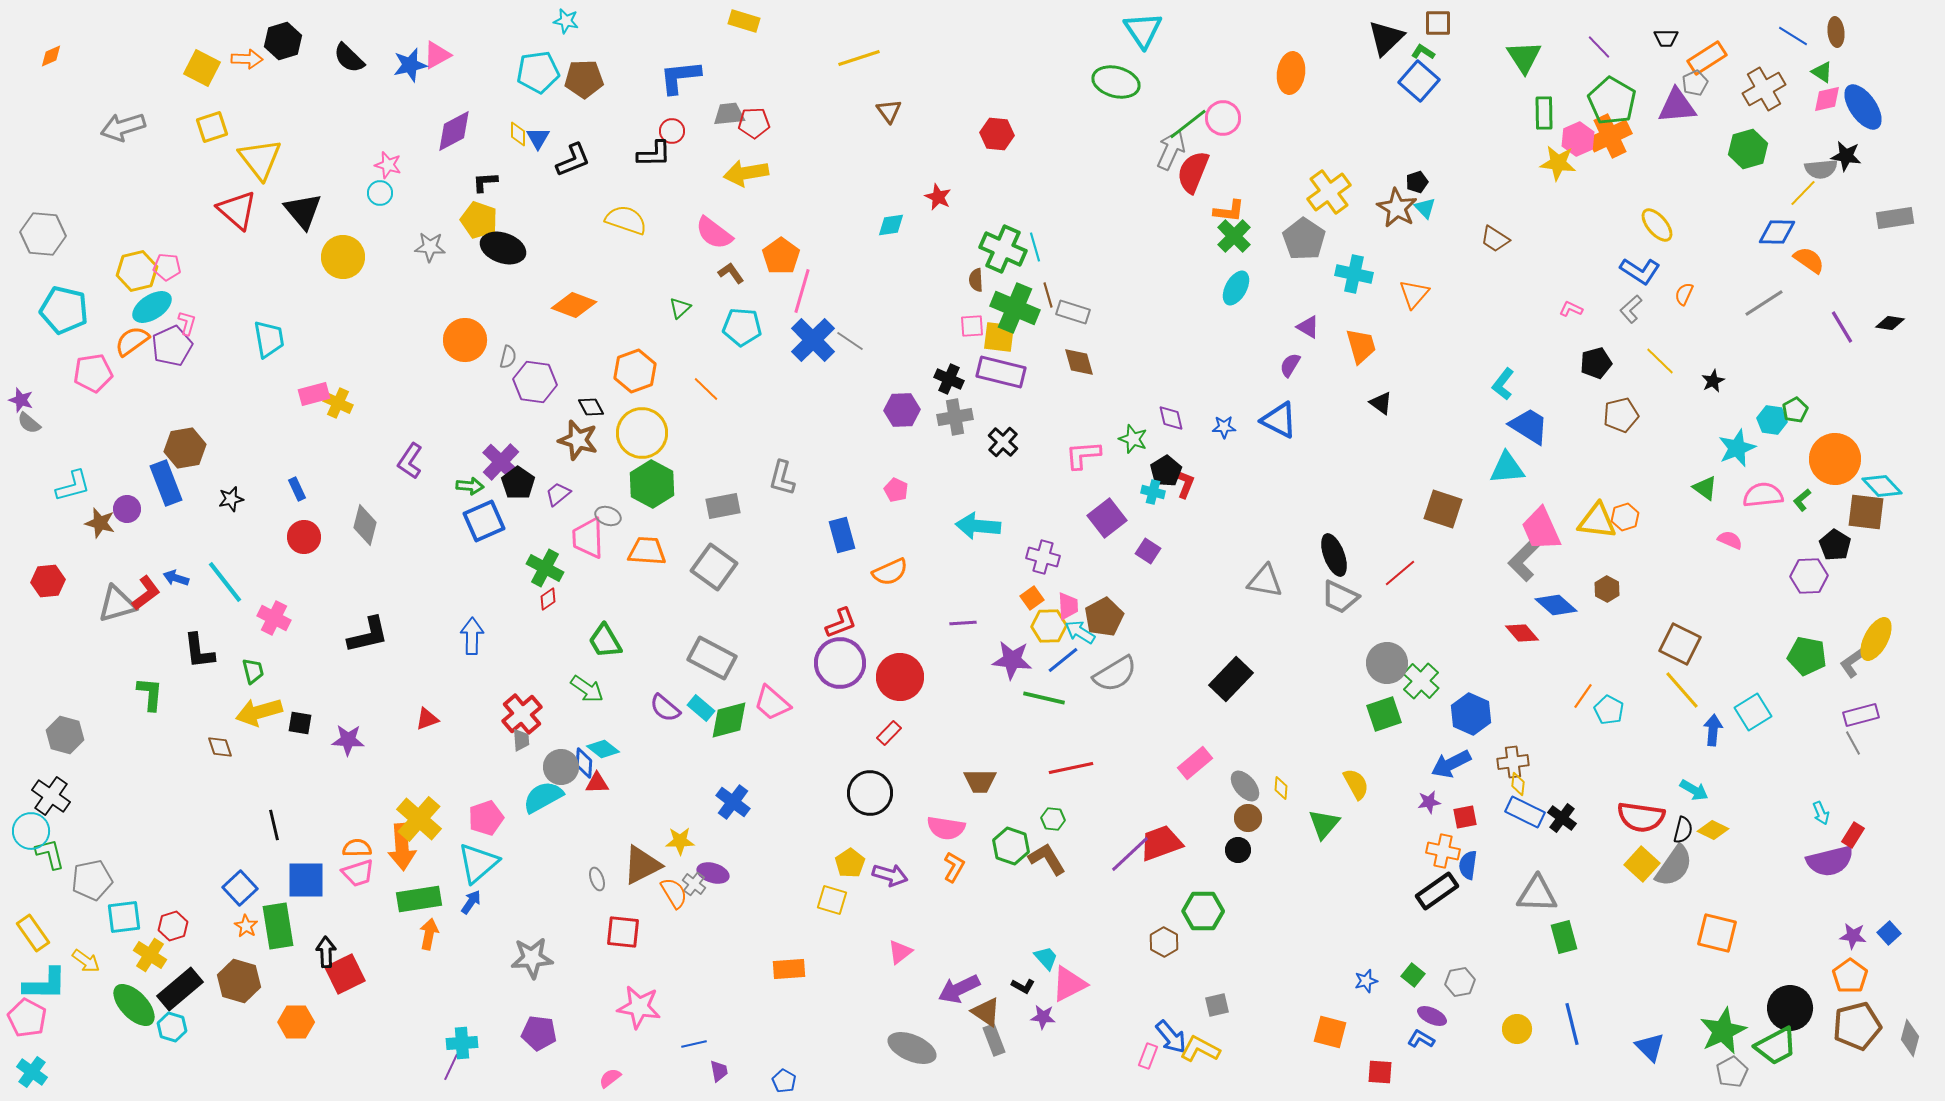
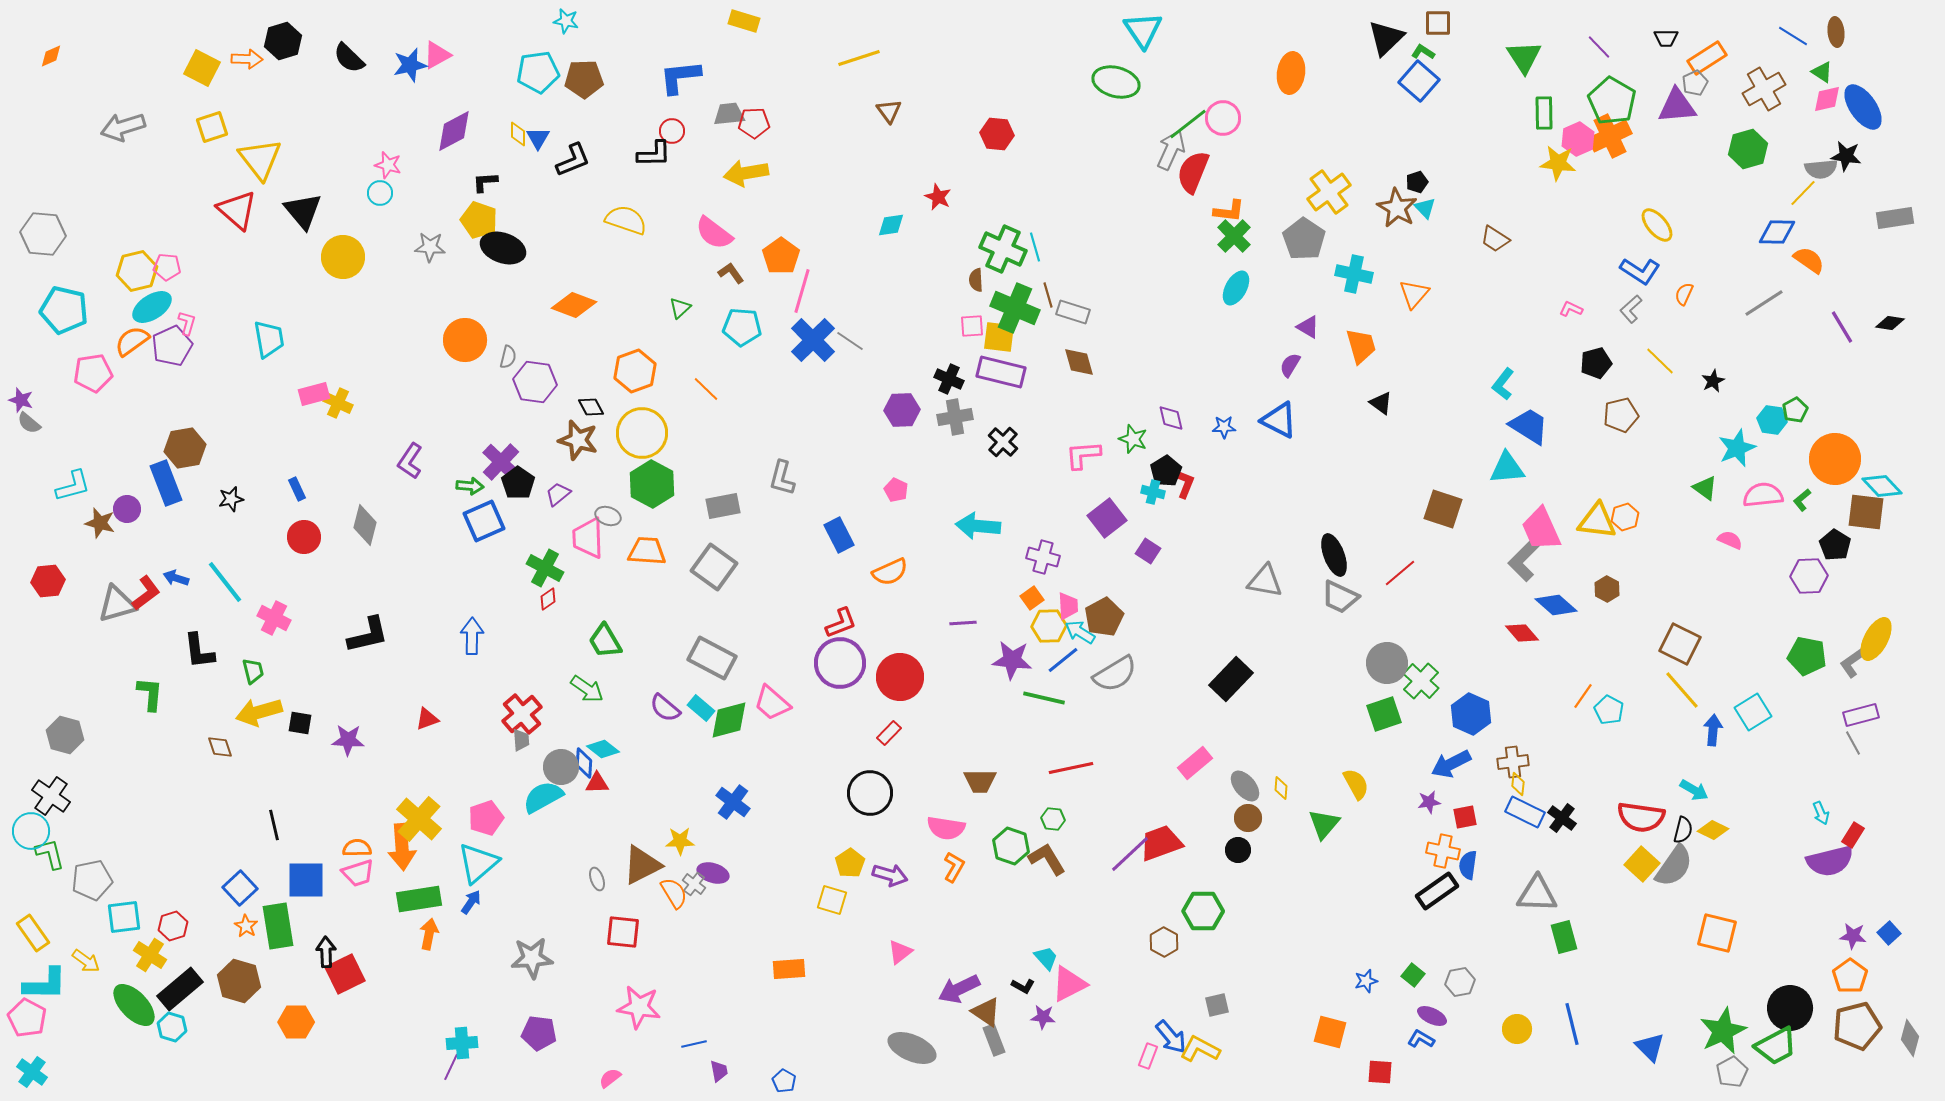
blue rectangle at (842, 535): moved 3 px left; rotated 12 degrees counterclockwise
